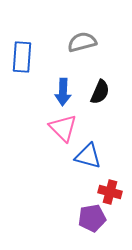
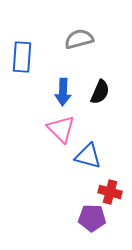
gray semicircle: moved 3 px left, 3 px up
pink triangle: moved 2 px left, 1 px down
purple pentagon: rotated 12 degrees clockwise
